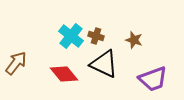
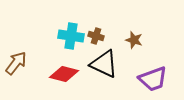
cyan cross: rotated 30 degrees counterclockwise
red diamond: rotated 36 degrees counterclockwise
